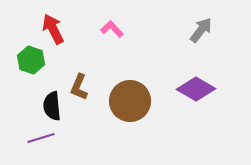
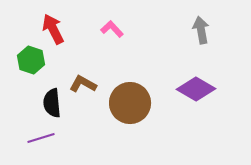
gray arrow: rotated 48 degrees counterclockwise
brown L-shape: moved 4 px right, 3 px up; rotated 96 degrees clockwise
brown circle: moved 2 px down
black semicircle: moved 3 px up
